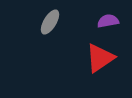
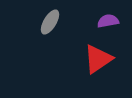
red triangle: moved 2 px left, 1 px down
